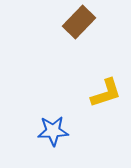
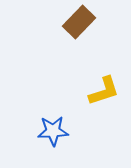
yellow L-shape: moved 2 px left, 2 px up
